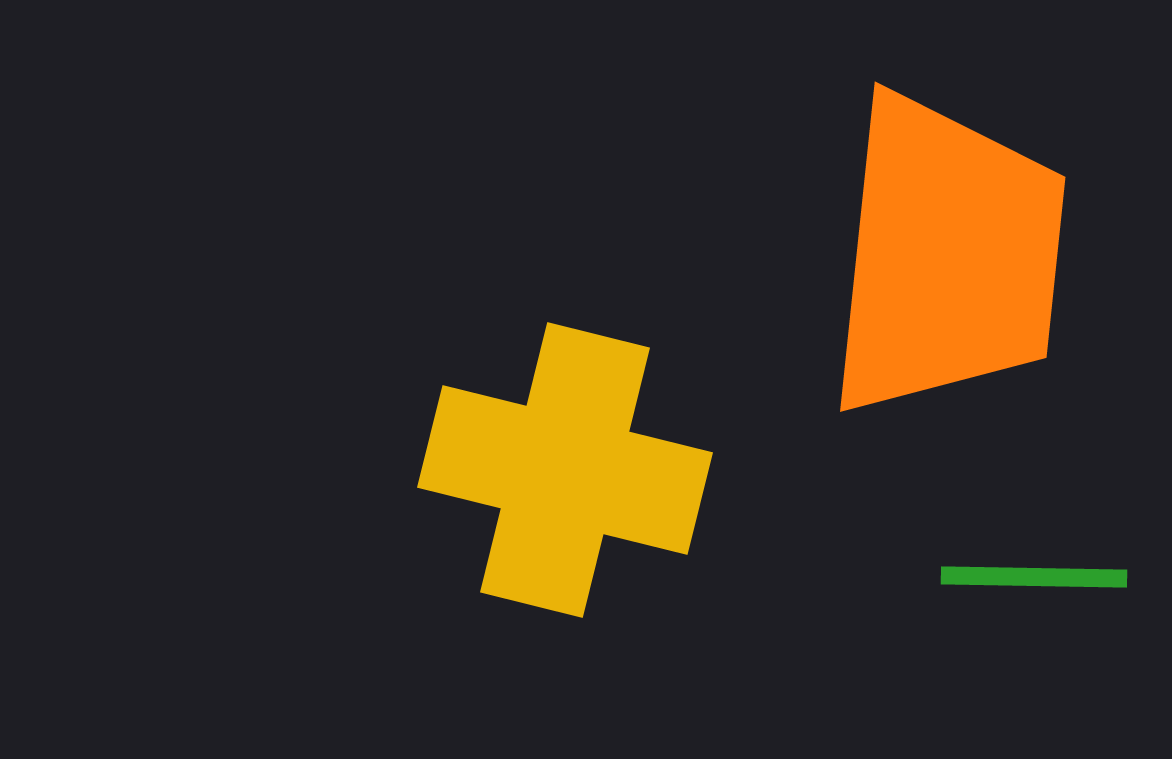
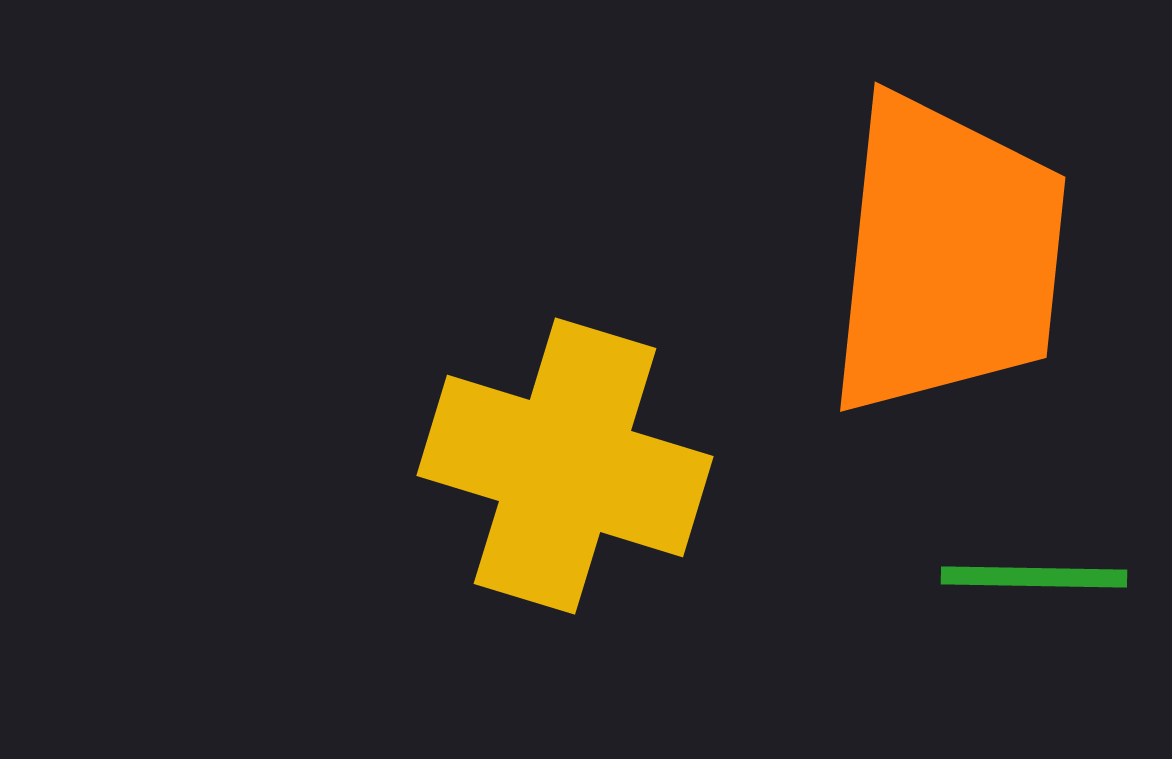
yellow cross: moved 4 px up; rotated 3 degrees clockwise
